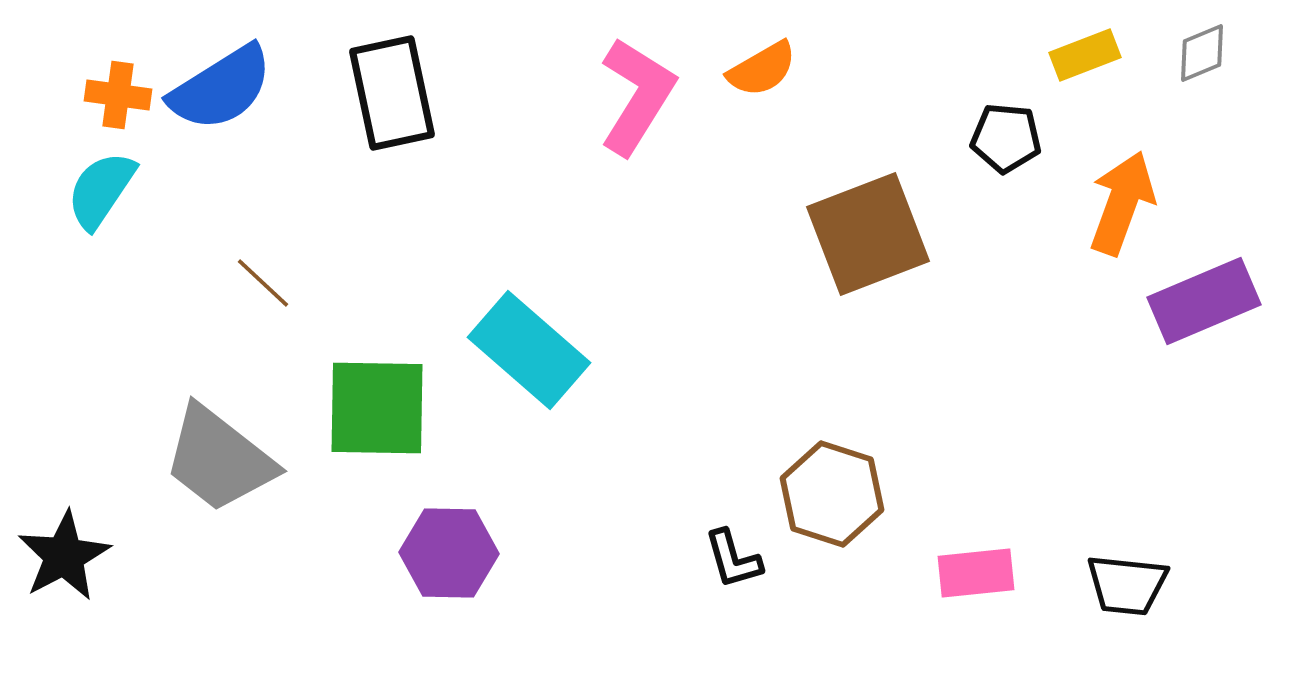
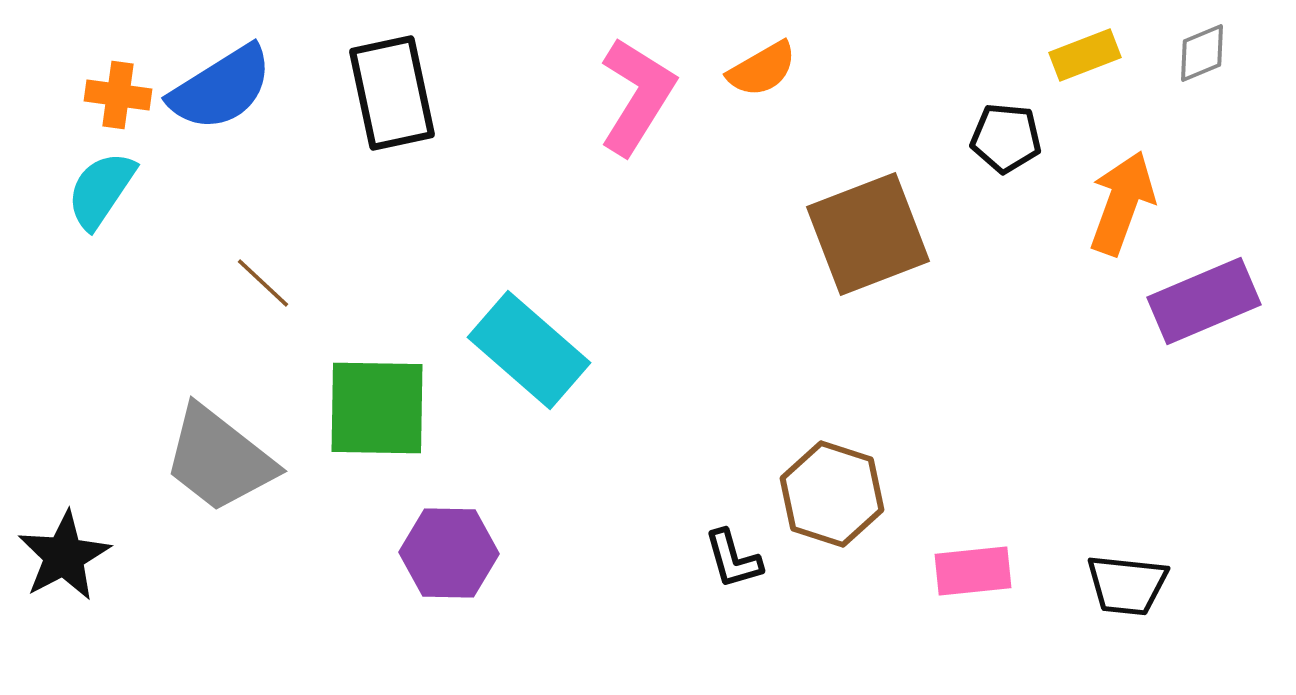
pink rectangle: moved 3 px left, 2 px up
